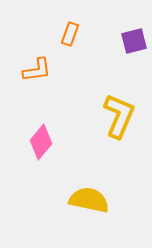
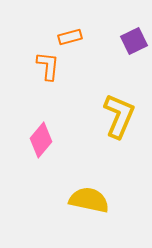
orange rectangle: moved 3 px down; rotated 55 degrees clockwise
purple square: rotated 12 degrees counterclockwise
orange L-shape: moved 11 px right, 4 px up; rotated 76 degrees counterclockwise
pink diamond: moved 2 px up
